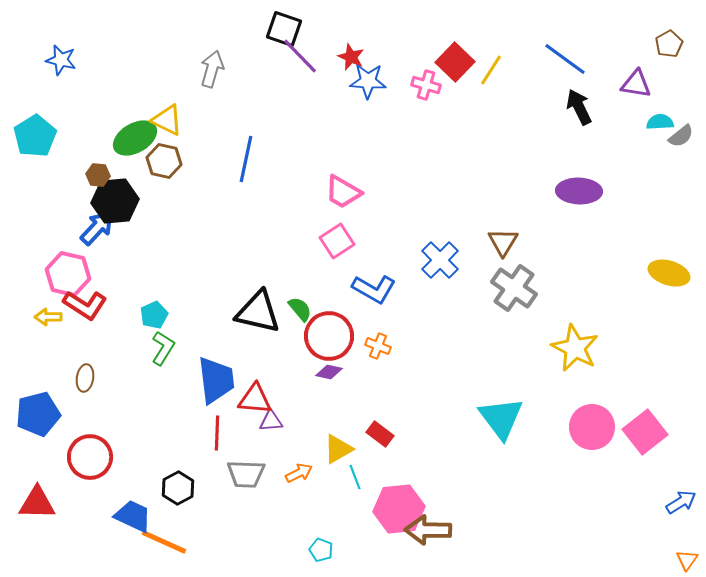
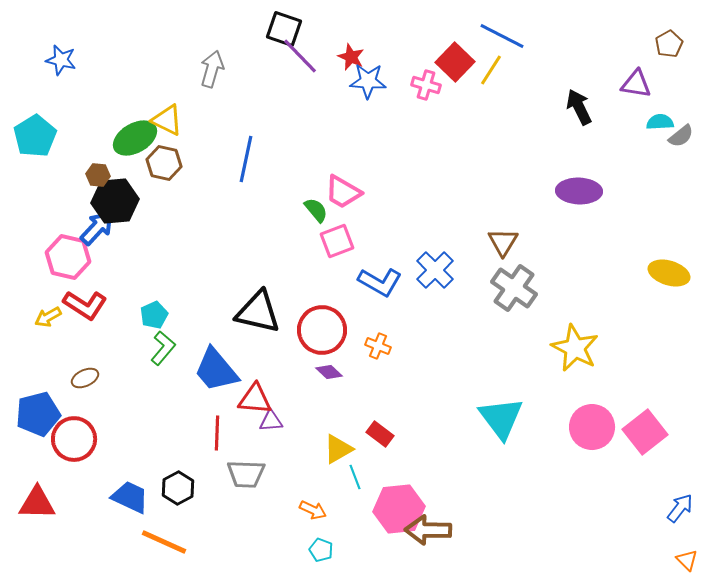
blue line at (565, 59): moved 63 px left, 23 px up; rotated 9 degrees counterclockwise
brown hexagon at (164, 161): moved 2 px down
pink square at (337, 241): rotated 12 degrees clockwise
blue cross at (440, 260): moved 5 px left, 10 px down
pink hexagon at (68, 274): moved 17 px up
blue L-shape at (374, 289): moved 6 px right, 7 px up
green semicircle at (300, 309): moved 16 px right, 99 px up
yellow arrow at (48, 317): rotated 28 degrees counterclockwise
red circle at (329, 336): moved 7 px left, 6 px up
green L-shape at (163, 348): rotated 8 degrees clockwise
purple diamond at (329, 372): rotated 32 degrees clockwise
brown ellipse at (85, 378): rotated 56 degrees clockwise
blue trapezoid at (216, 380): moved 10 px up; rotated 147 degrees clockwise
red circle at (90, 457): moved 16 px left, 18 px up
orange arrow at (299, 473): moved 14 px right, 37 px down; rotated 52 degrees clockwise
blue arrow at (681, 502): moved 1 px left, 6 px down; rotated 20 degrees counterclockwise
blue trapezoid at (133, 516): moved 3 px left, 19 px up
orange triangle at (687, 560): rotated 20 degrees counterclockwise
